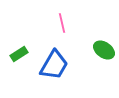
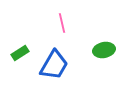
green ellipse: rotated 45 degrees counterclockwise
green rectangle: moved 1 px right, 1 px up
